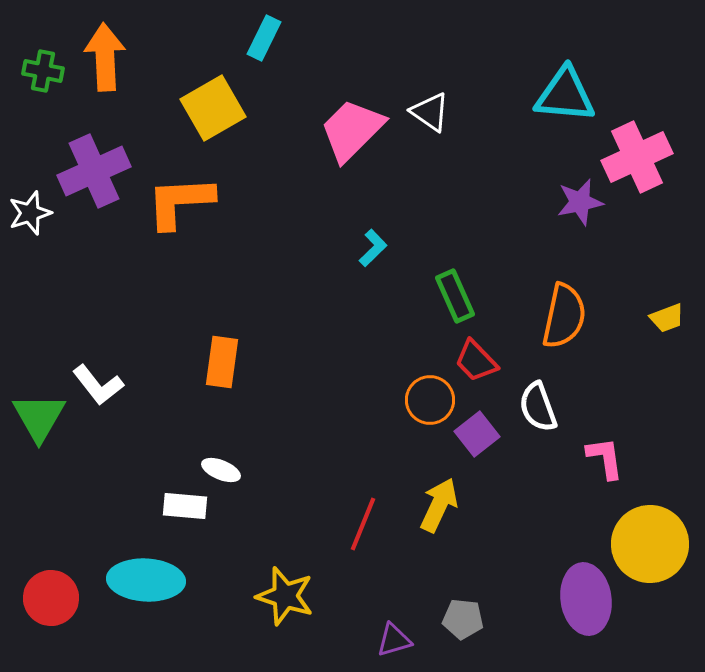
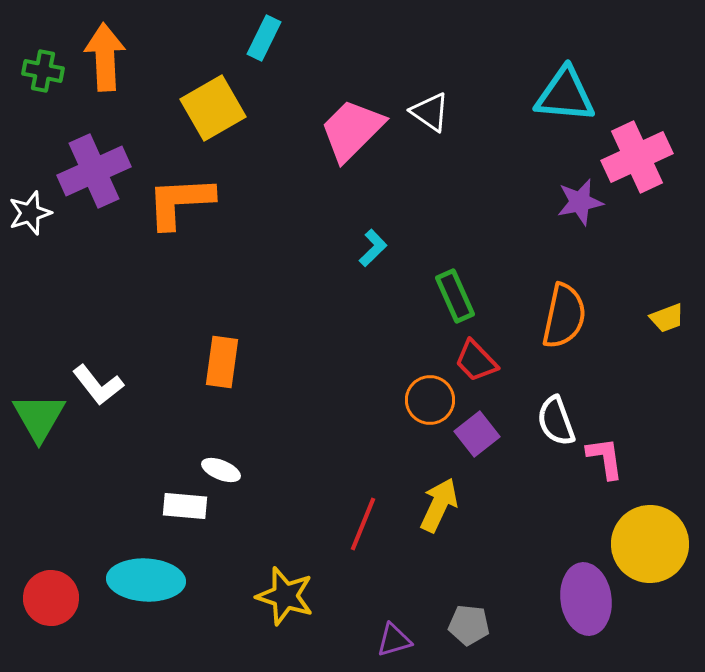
white semicircle: moved 18 px right, 14 px down
gray pentagon: moved 6 px right, 6 px down
